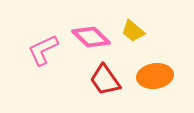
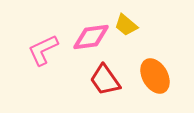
yellow trapezoid: moved 7 px left, 6 px up
pink diamond: rotated 51 degrees counterclockwise
orange ellipse: rotated 68 degrees clockwise
